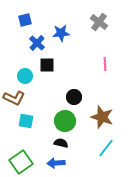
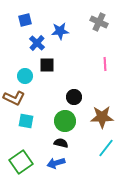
gray cross: rotated 12 degrees counterclockwise
blue star: moved 1 px left, 2 px up
brown star: rotated 20 degrees counterclockwise
blue arrow: rotated 12 degrees counterclockwise
